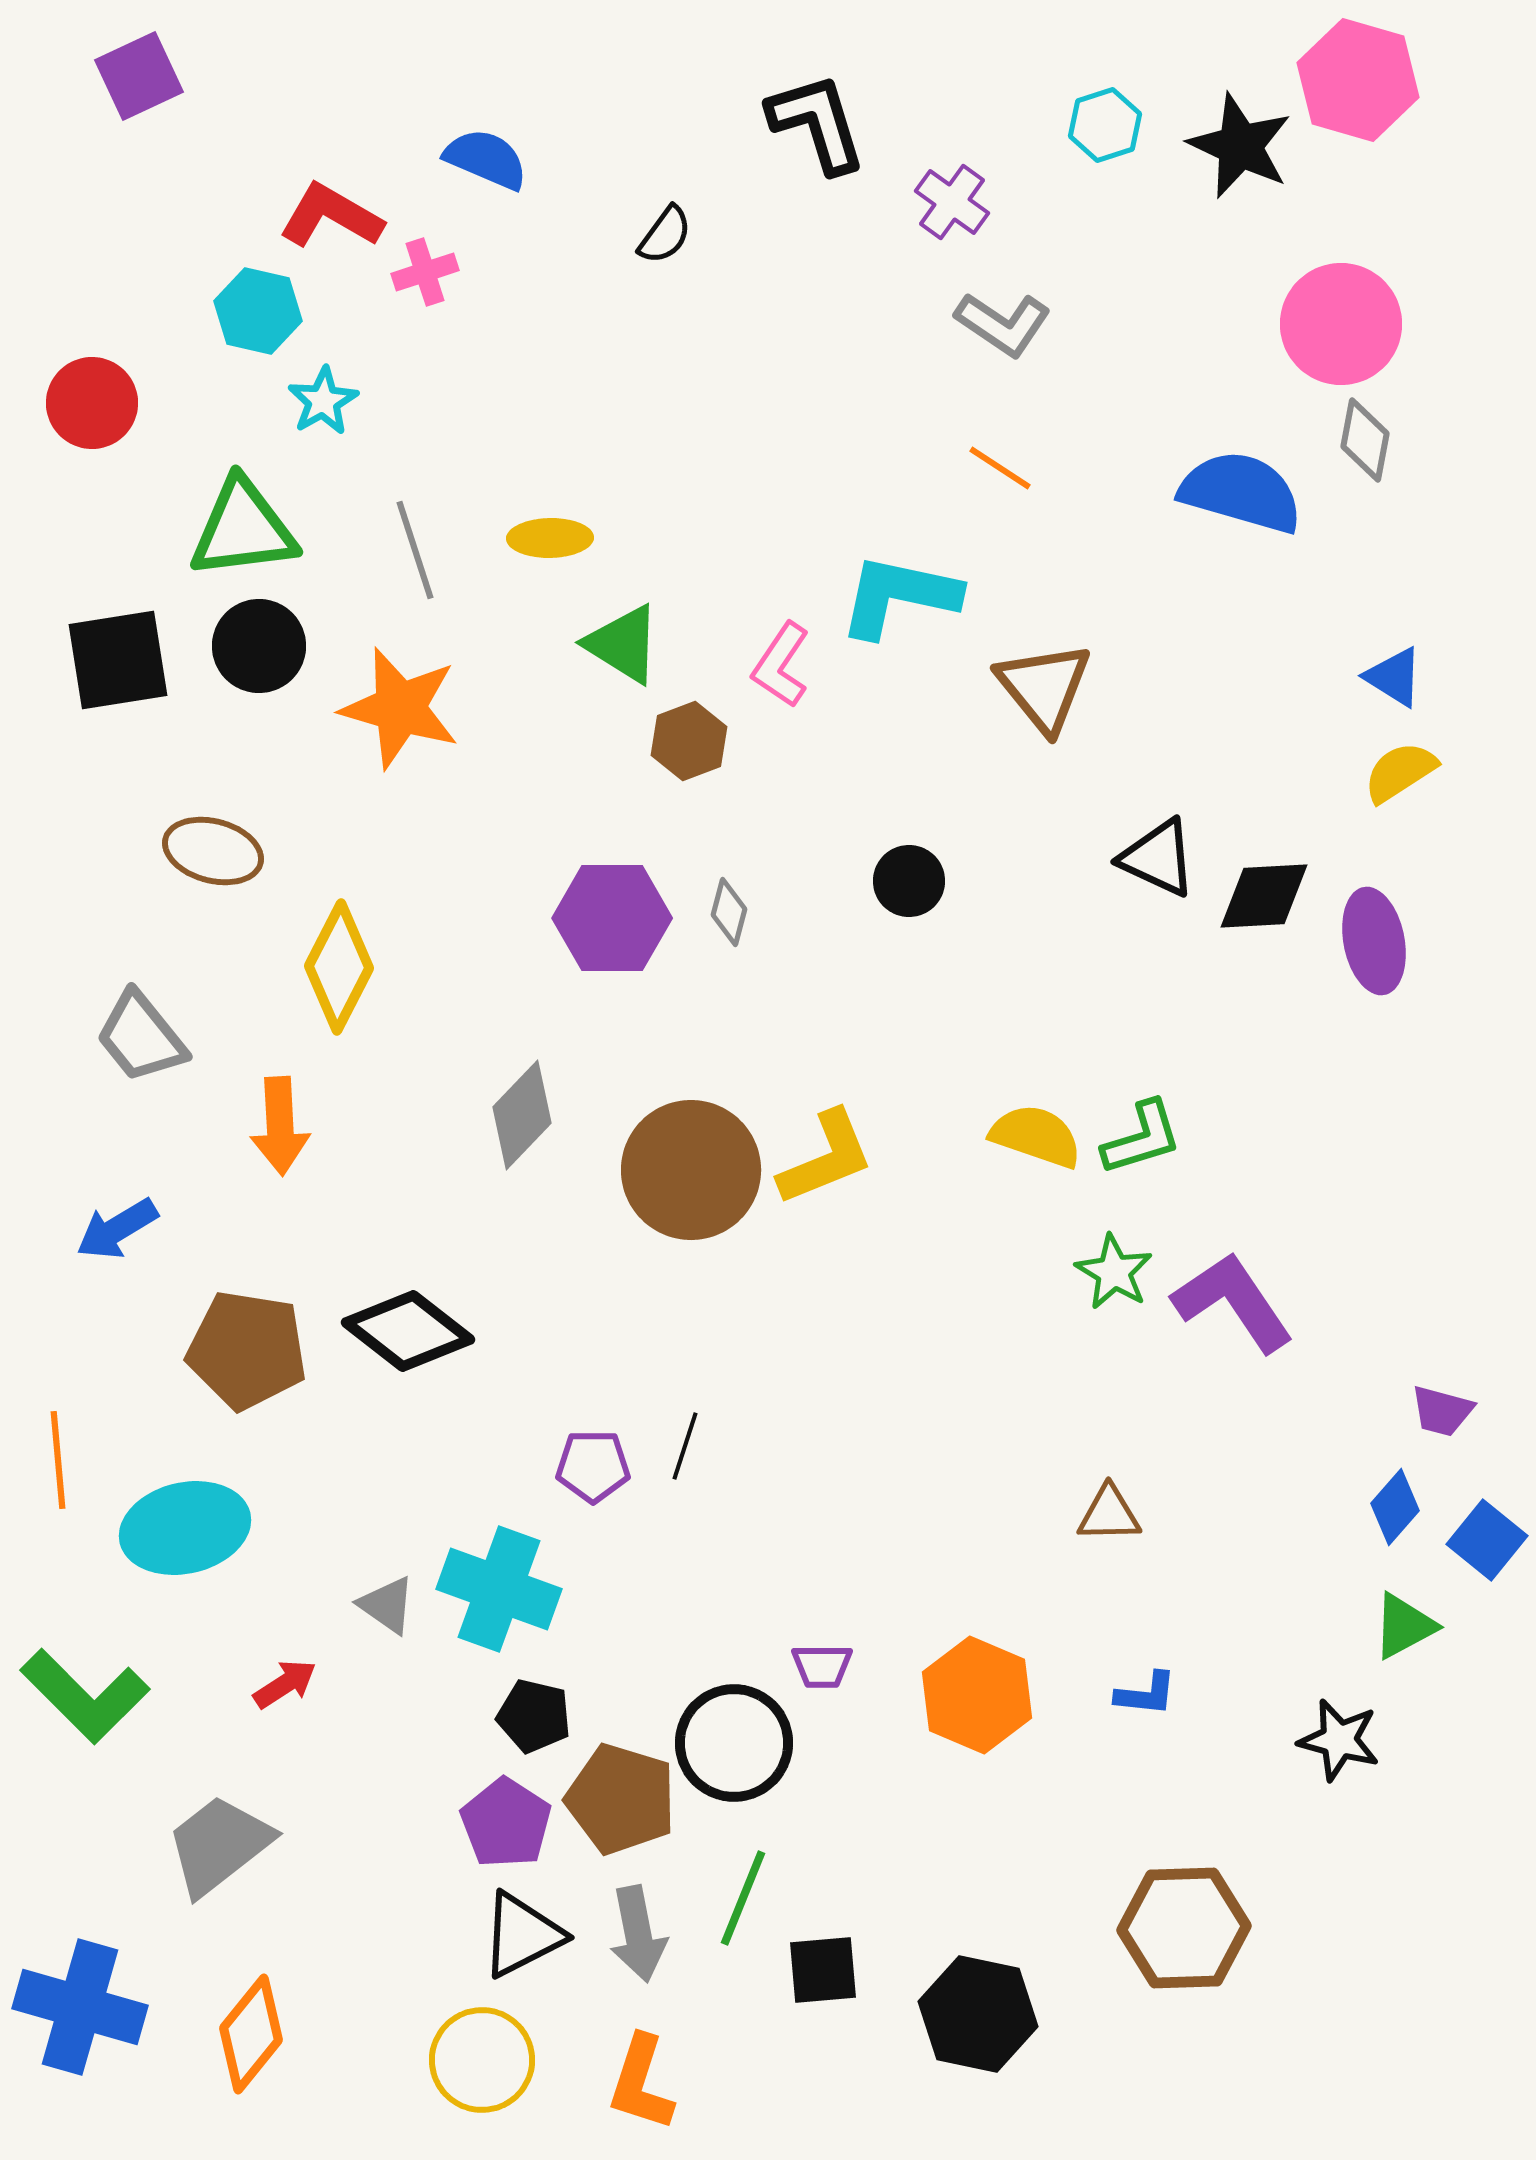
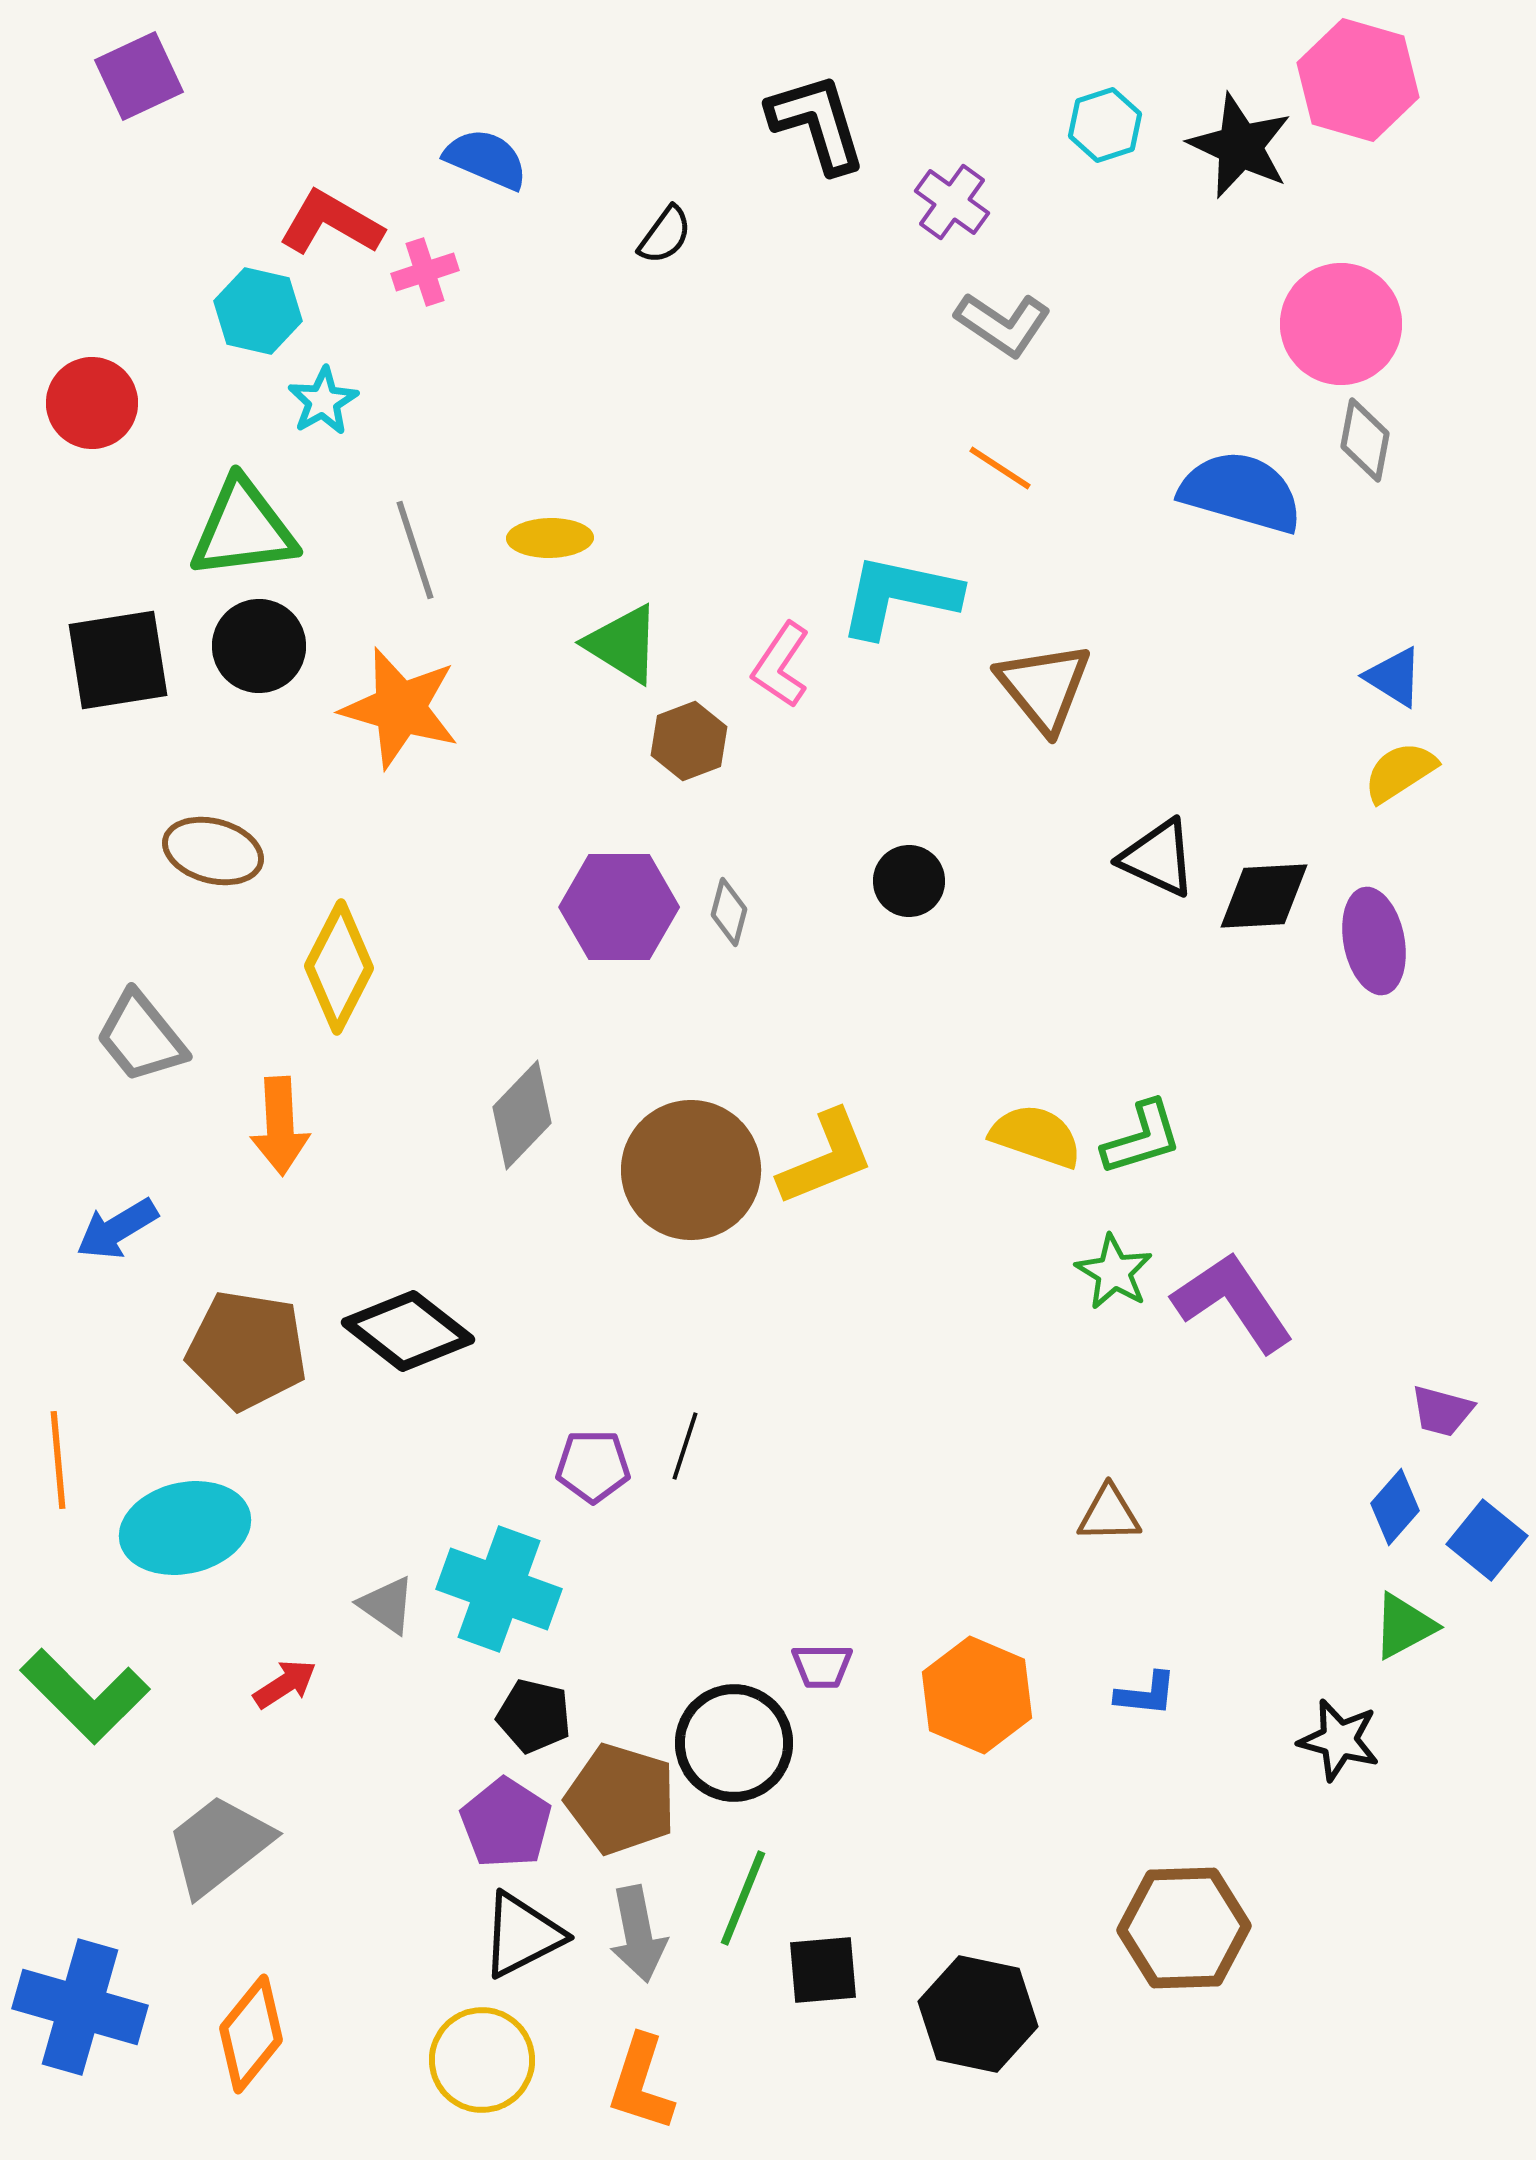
red L-shape at (331, 216): moved 7 px down
purple hexagon at (612, 918): moved 7 px right, 11 px up
